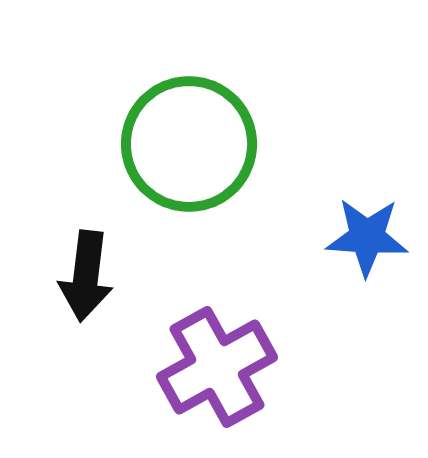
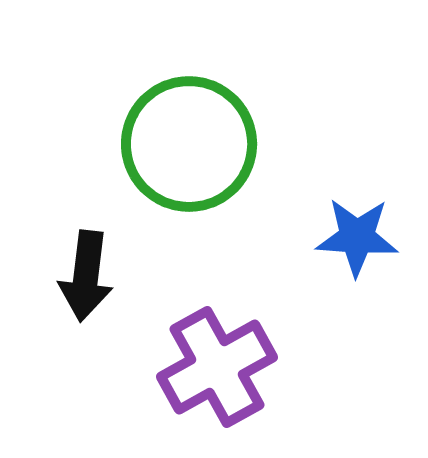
blue star: moved 10 px left
